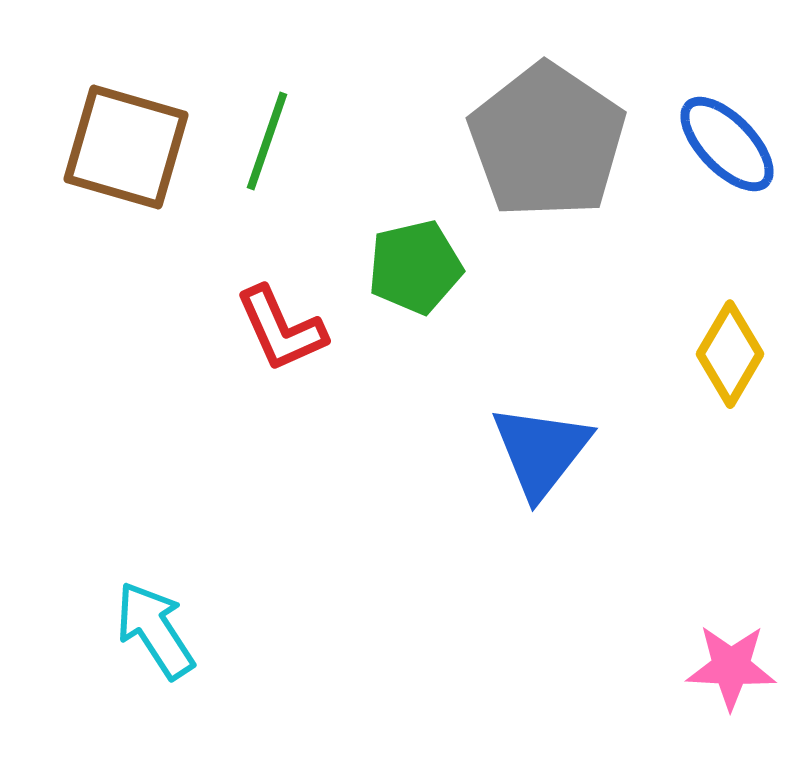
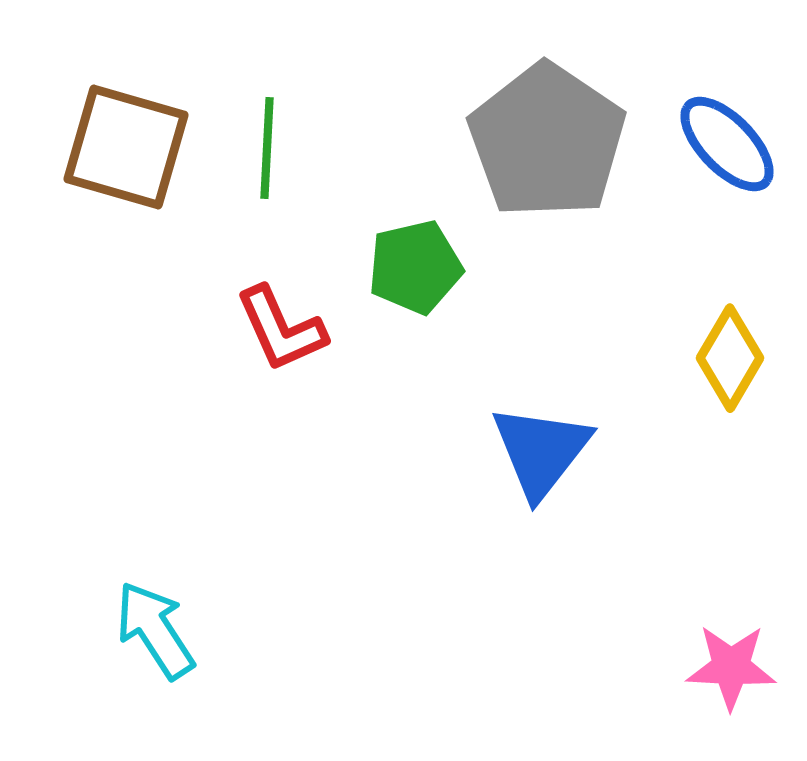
green line: moved 7 px down; rotated 16 degrees counterclockwise
yellow diamond: moved 4 px down
